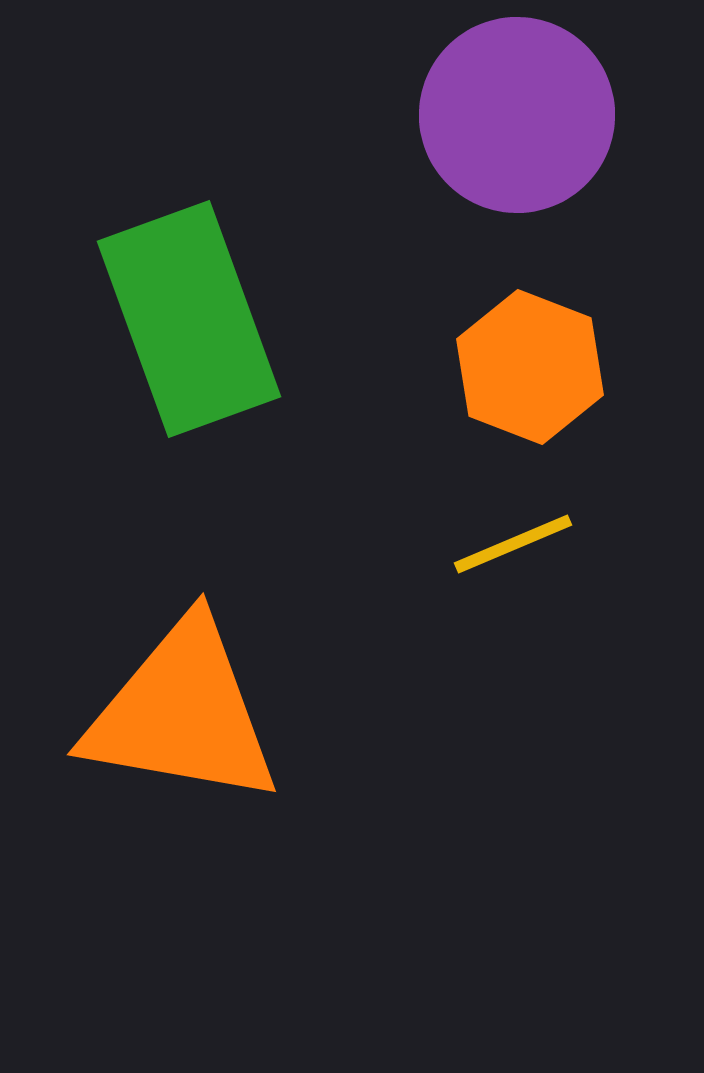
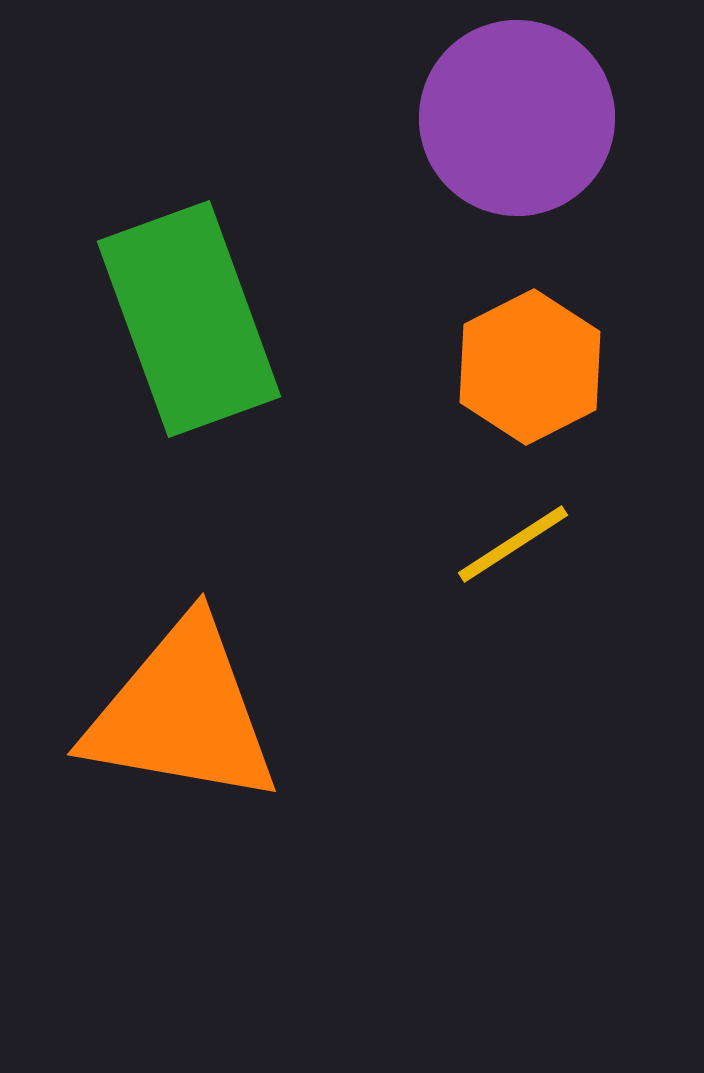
purple circle: moved 3 px down
orange hexagon: rotated 12 degrees clockwise
yellow line: rotated 10 degrees counterclockwise
